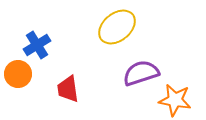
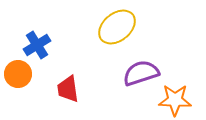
orange star: rotated 8 degrees counterclockwise
